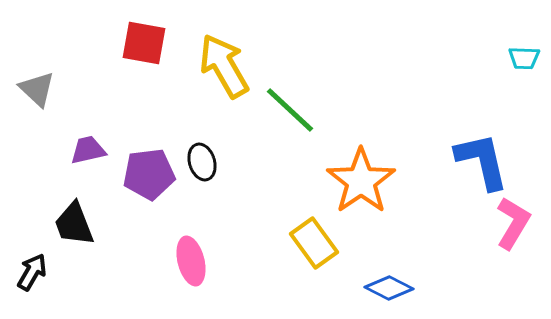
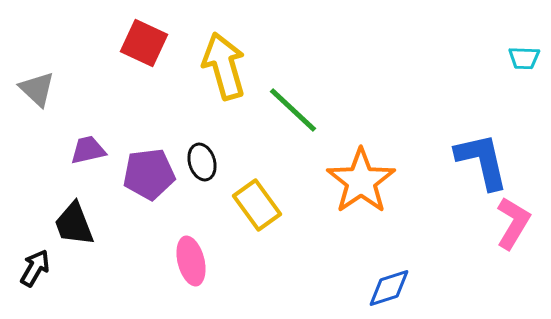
red square: rotated 15 degrees clockwise
yellow arrow: rotated 14 degrees clockwise
green line: moved 3 px right
yellow rectangle: moved 57 px left, 38 px up
black arrow: moved 3 px right, 4 px up
blue diamond: rotated 45 degrees counterclockwise
